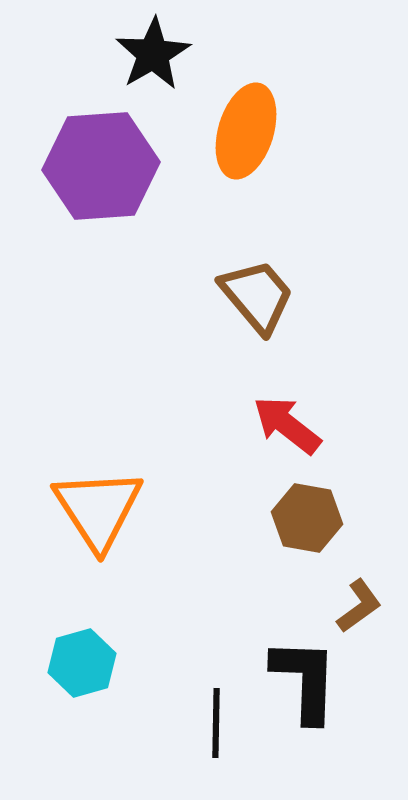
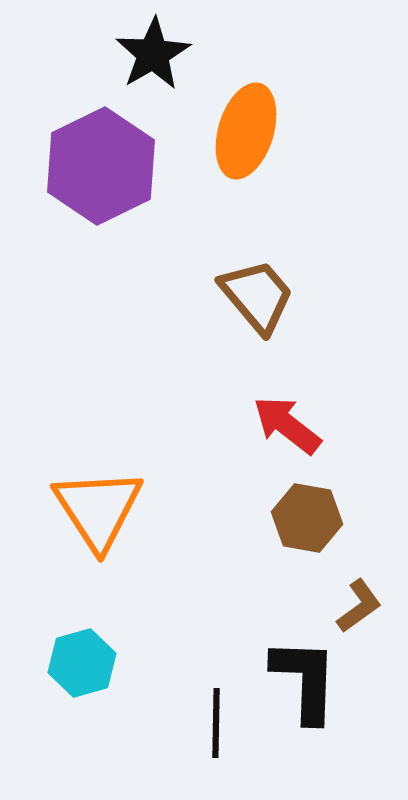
purple hexagon: rotated 22 degrees counterclockwise
